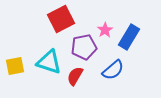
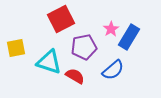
pink star: moved 6 px right, 1 px up
yellow square: moved 1 px right, 18 px up
red semicircle: rotated 90 degrees clockwise
